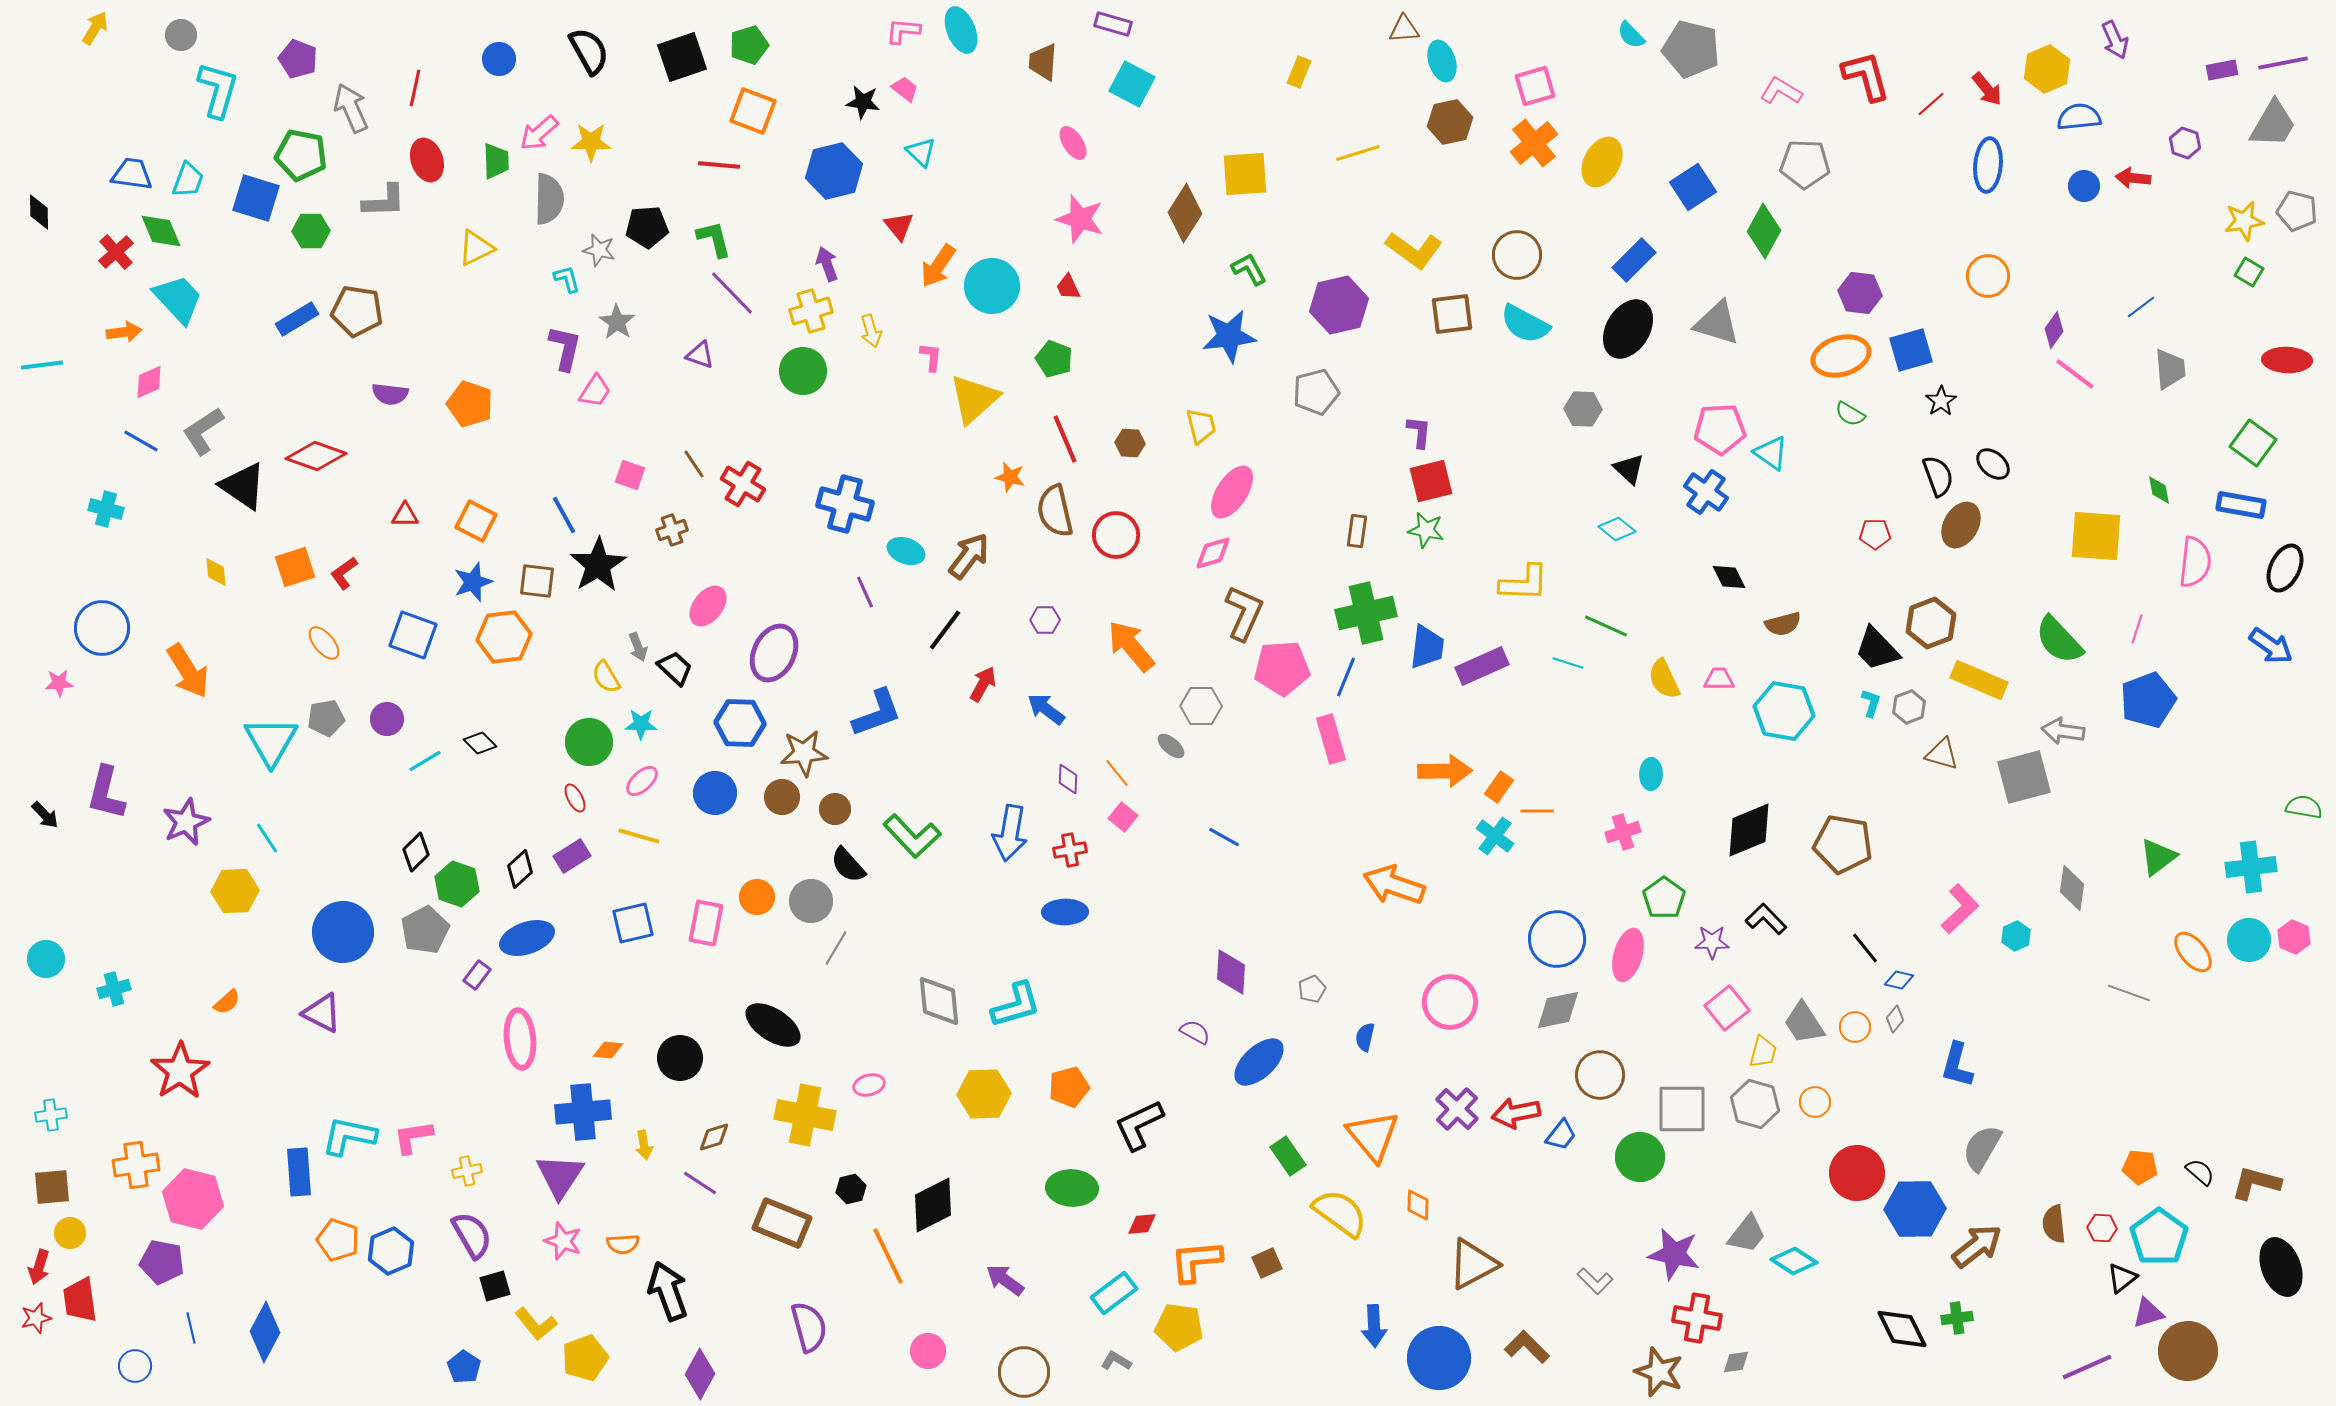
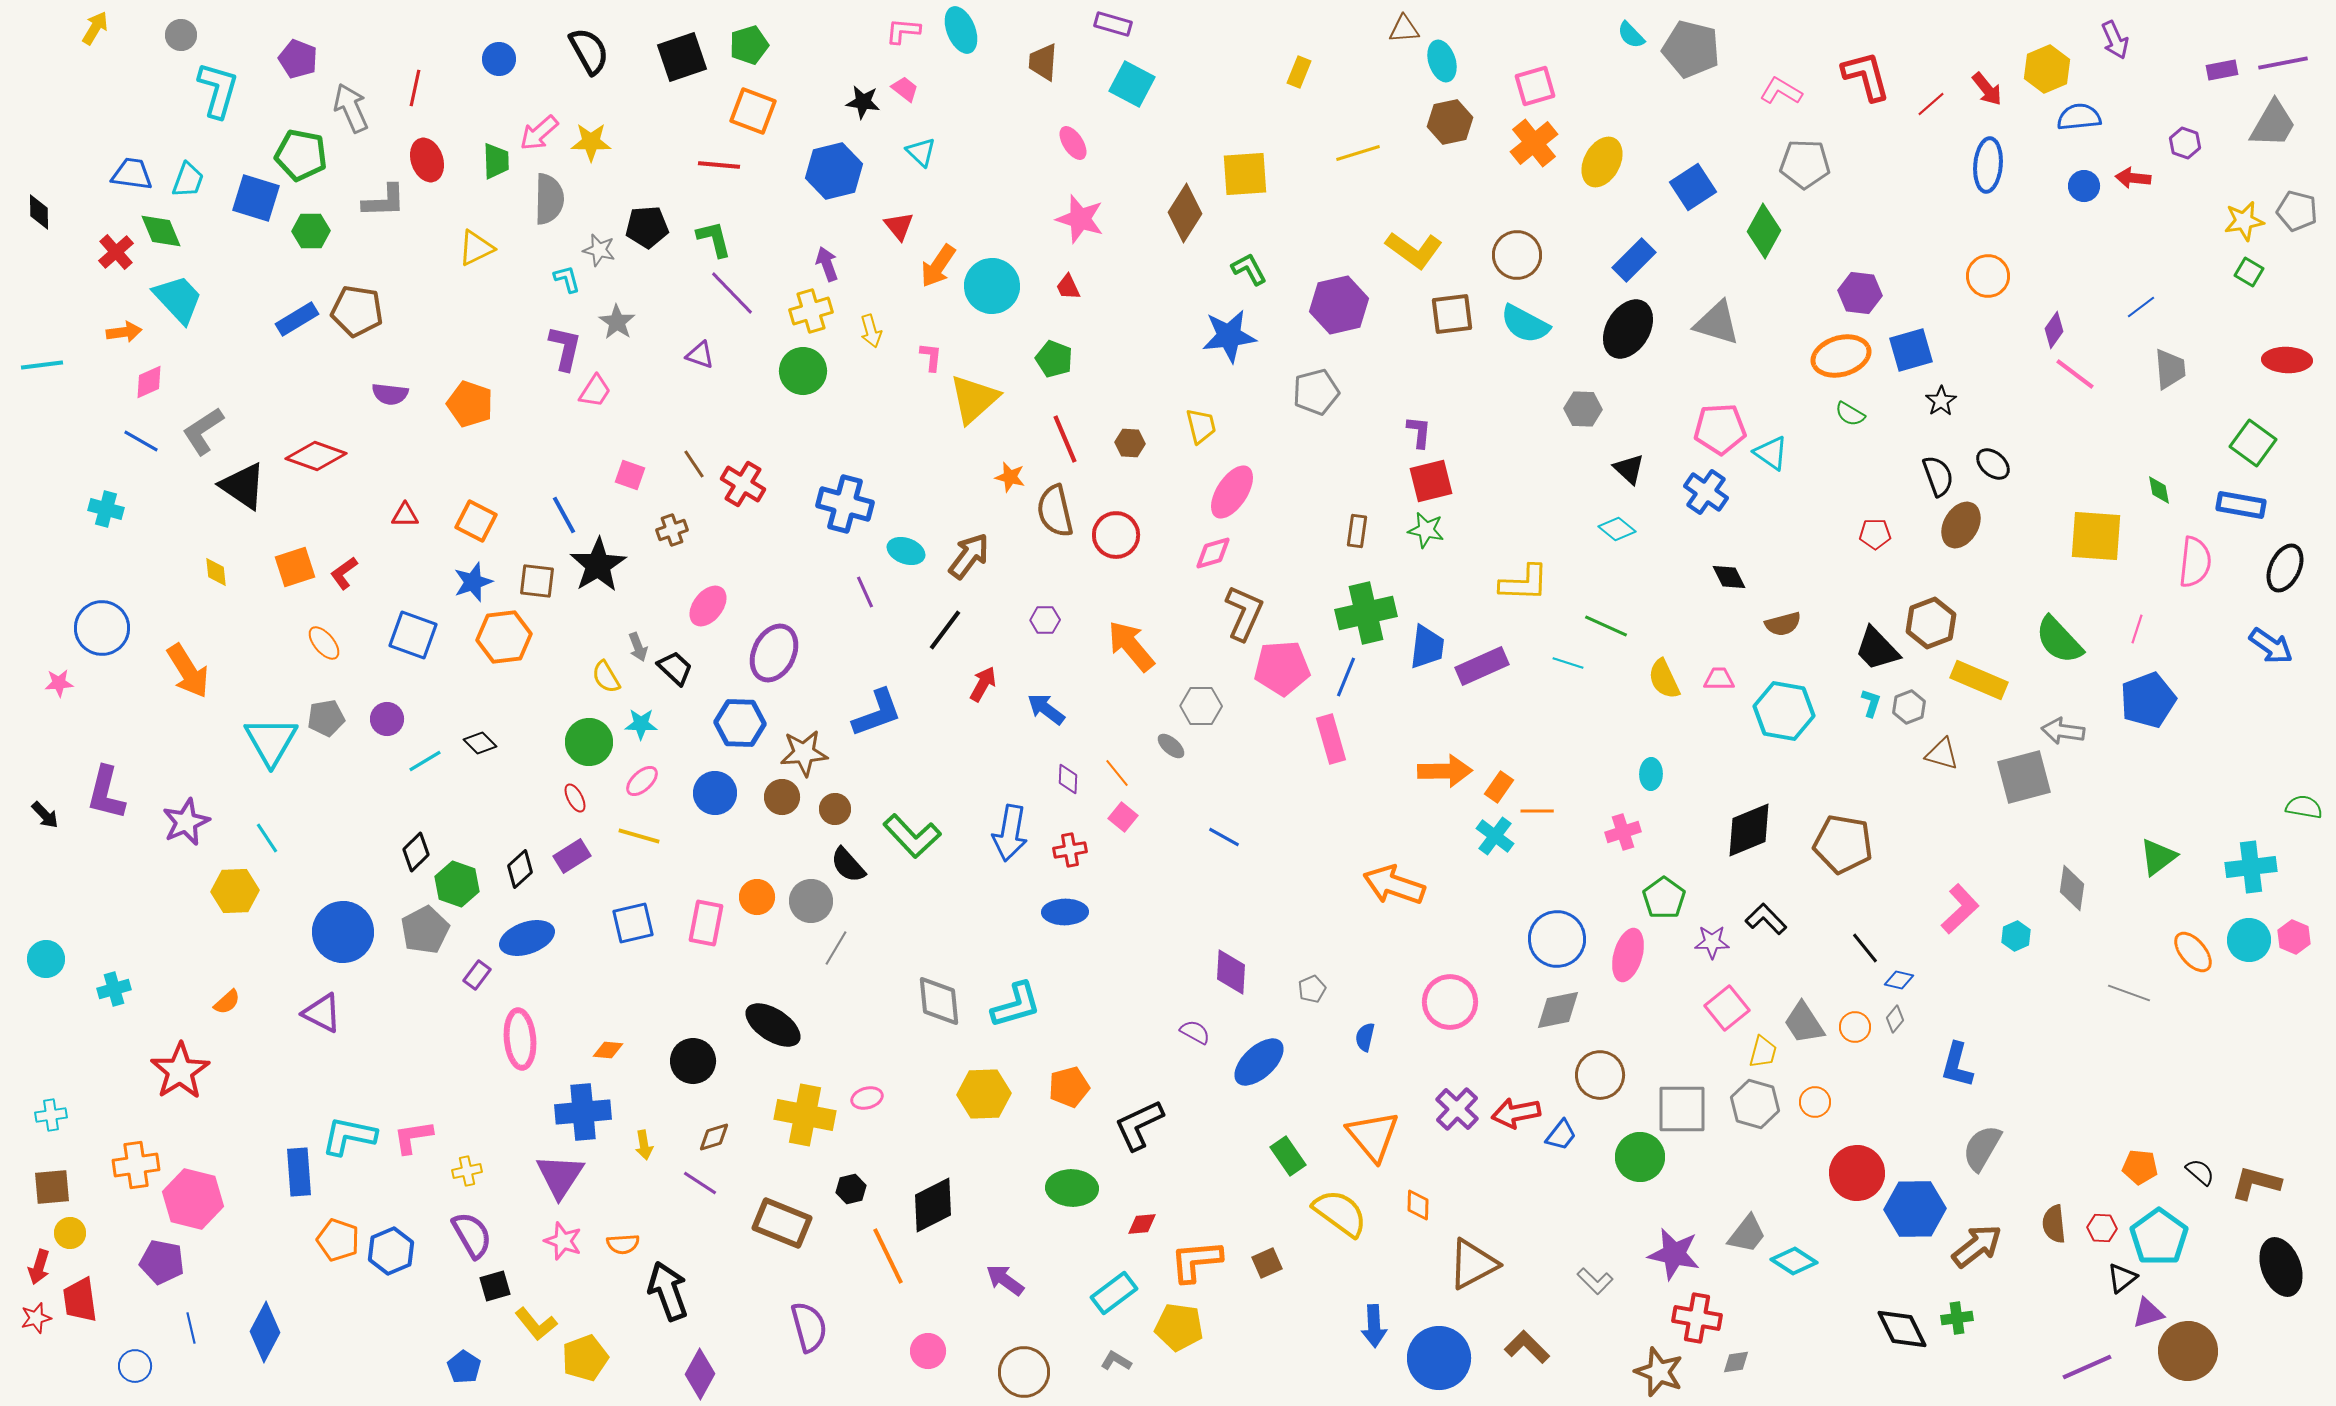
black circle at (680, 1058): moved 13 px right, 3 px down
pink ellipse at (869, 1085): moved 2 px left, 13 px down
